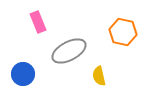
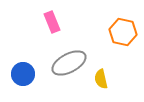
pink rectangle: moved 14 px right
gray ellipse: moved 12 px down
yellow semicircle: moved 2 px right, 3 px down
